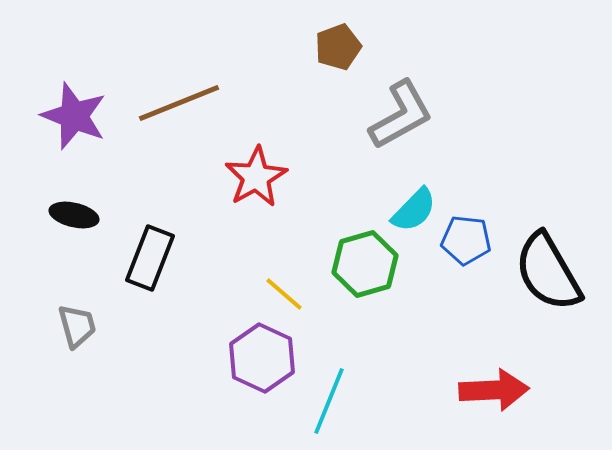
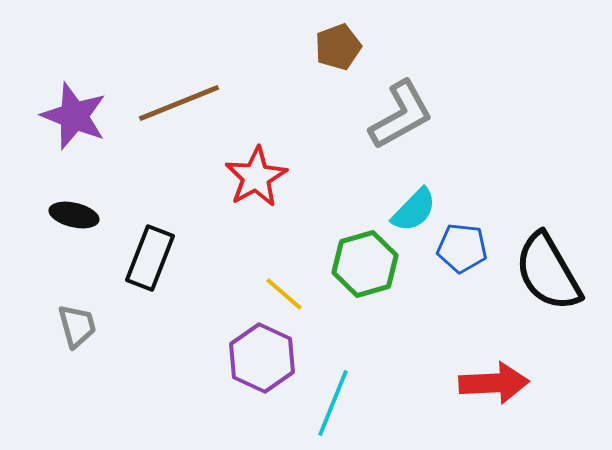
blue pentagon: moved 4 px left, 8 px down
red arrow: moved 7 px up
cyan line: moved 4 px right, 2 px down
